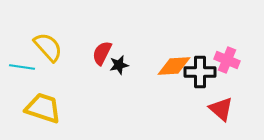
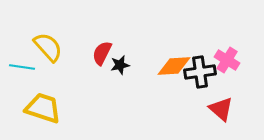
pink cross: rotated 10 degrees clockwise
black star: moved 1 px right
black cross: rotated 8 degrees counterclockwise
